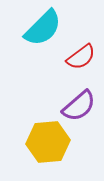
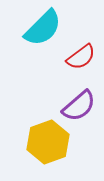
yellow hexagon: rotated 15 degrees counterclockwise
